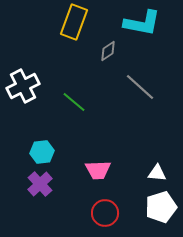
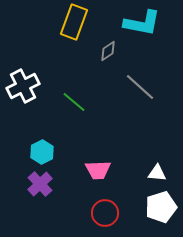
cyan hexagon: rotated 20 degrees counterclockwise
